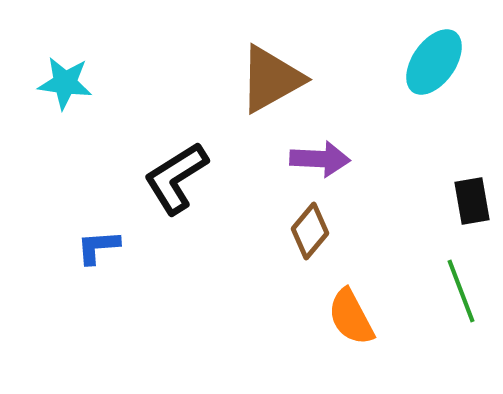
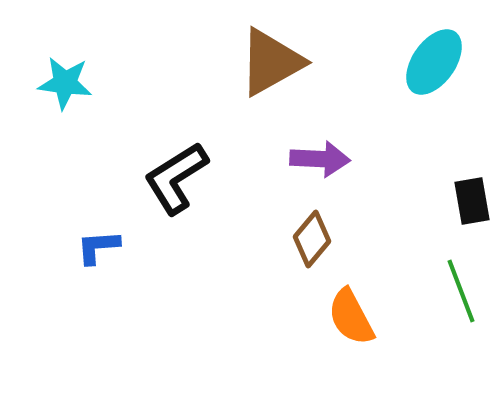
brown triangle: moved 17 px up
brown diamond: moved 2 px right, 8 px down
